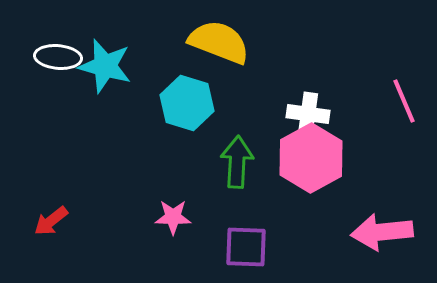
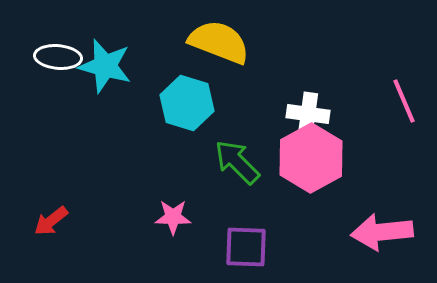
green arrow: rotated 48 degrees counterclockwise
